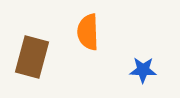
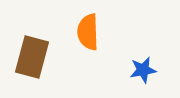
blue star: rotated 12 degrees counterclockwise
